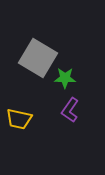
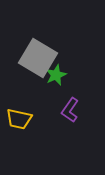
green star: moved 9 px left, 3 px up; rotated 25 degrees counterclockwise
